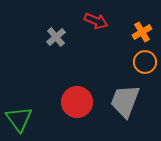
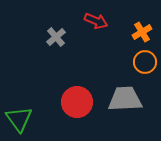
gray trapezoid: moved 2 px up; rotated 66 degrees clockwise
